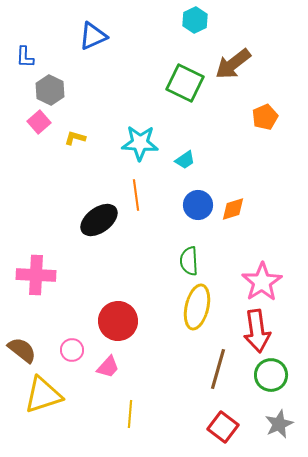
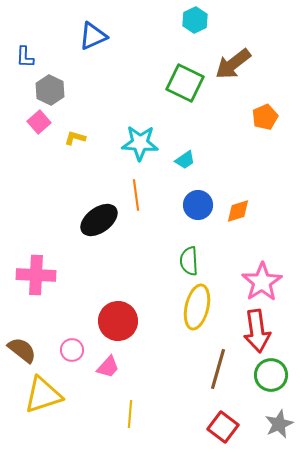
orange diamond: moved 5 px right, 2 px down
